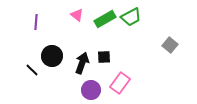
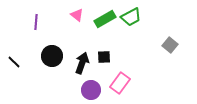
black line: moved 18 px left, 8 px up
